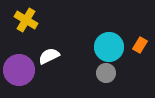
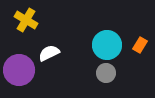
cyan circle: moved 2 px left, 2 px up
white semicircle: moved 3 px up
